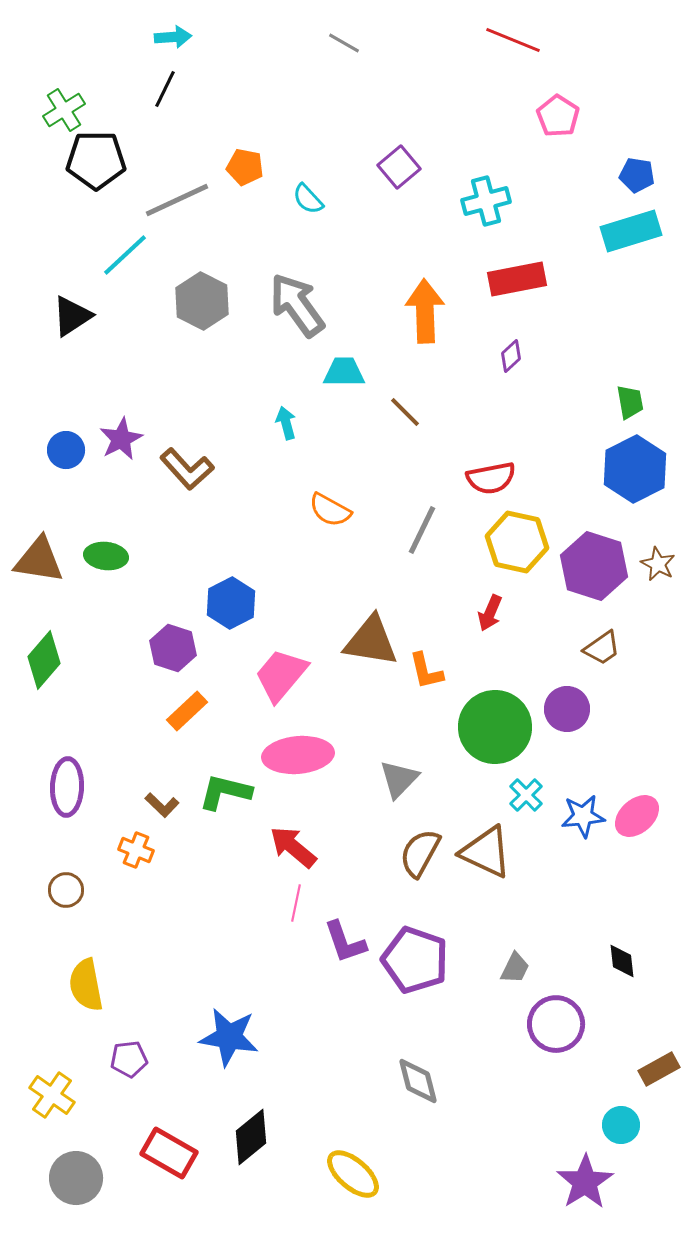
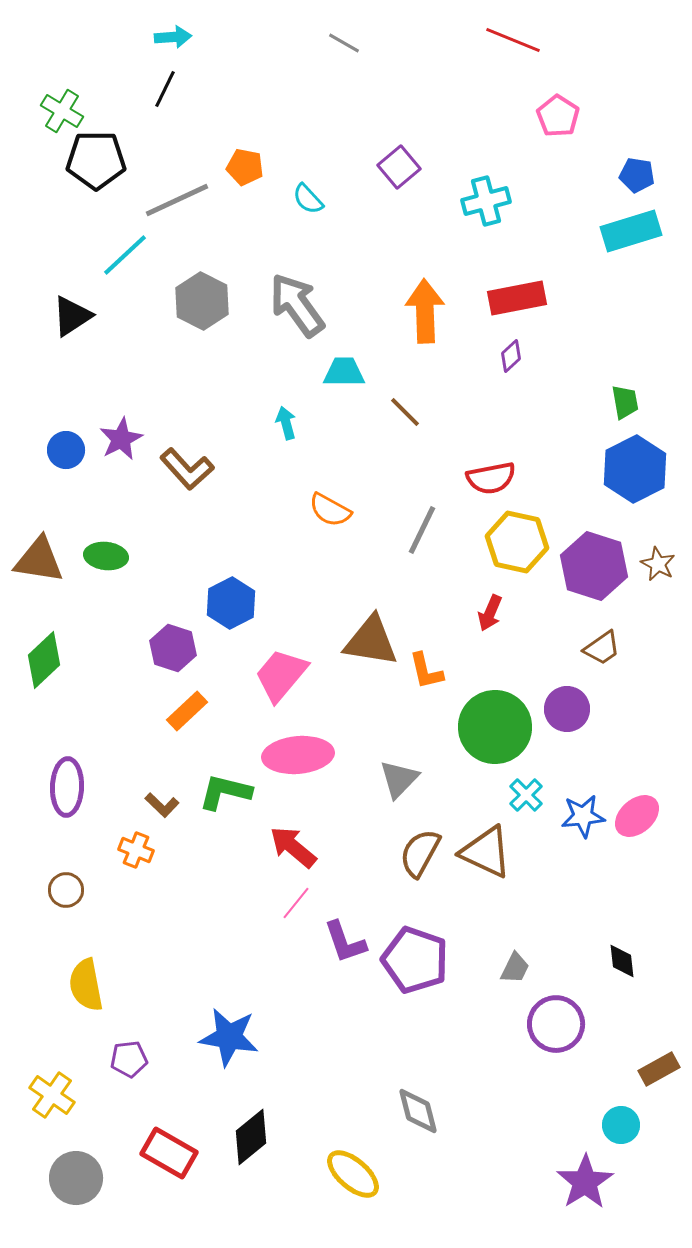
green cross at (64, 110): moved 2 px left, 1 px down; rotated 27 degrees counterclockwise
red rectangle at (517, 279): moved 19 px down
green trapezoid at (630, 402): moved 5 px left
green diamond at (44, 660): rotated 6 degrees clockwise
pink line at (296, 903): rotated 27 degrees clockwise
gray diamond at (418, 1081): moved 30 px down
